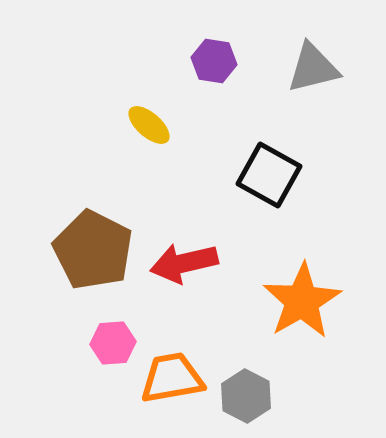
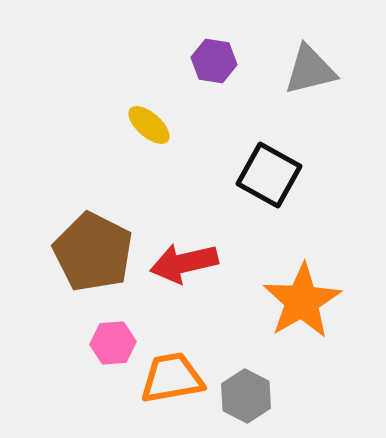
gray triangle: moved 3 px left, 2 px down
brown pentagon: moved 2 px down
